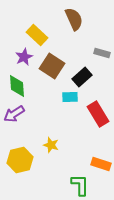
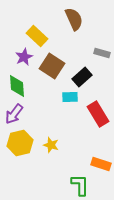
yellow rectangle: moved 1 px down
purple arrow: rotated 20 degrees counterclockwise
yellow hexagon: moved 17 px up
